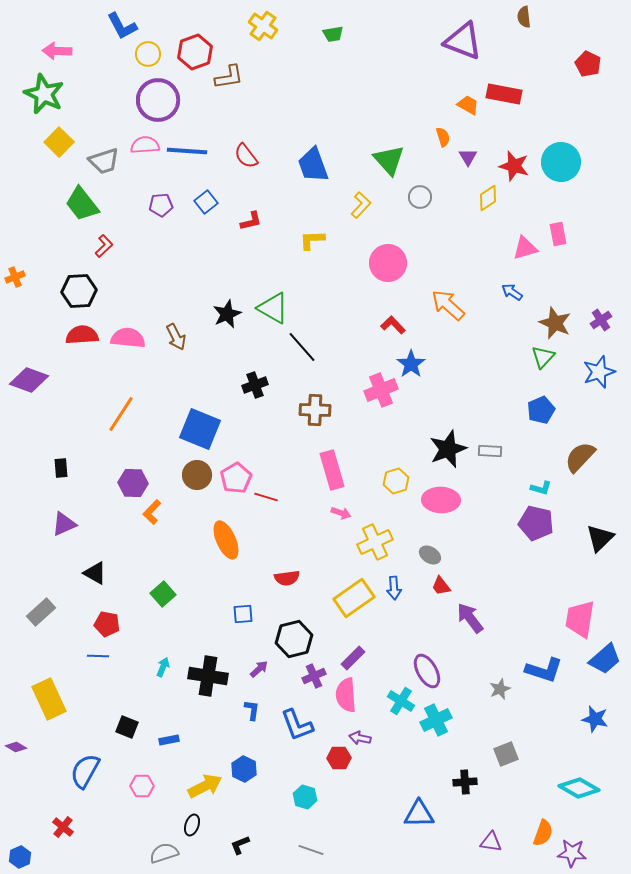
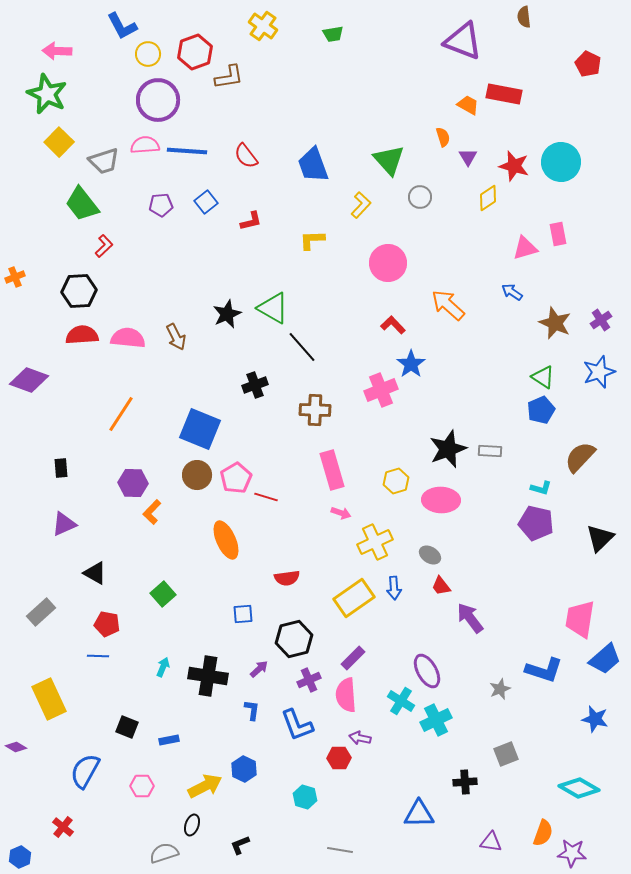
green star at (44, 94): moved 3 px right
green triangle at (543, 357): moved 20 px down; rotated 40 degrees counterclockwise
purple cross at (314, 676): moved 5 px left, 4 px down
gray line at (311, 850): moved 29 px right; rotated 10 degrees counterclockwise
